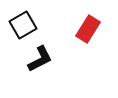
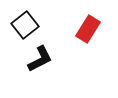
black square: moved 2 px right; rotated 8 degrees counterclockwise
